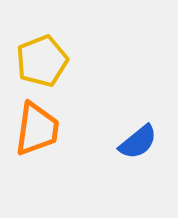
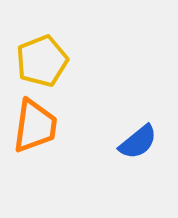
orange trapezoid: moved 2 px left, 3 px up
